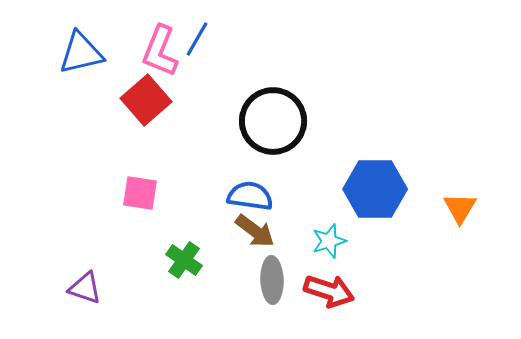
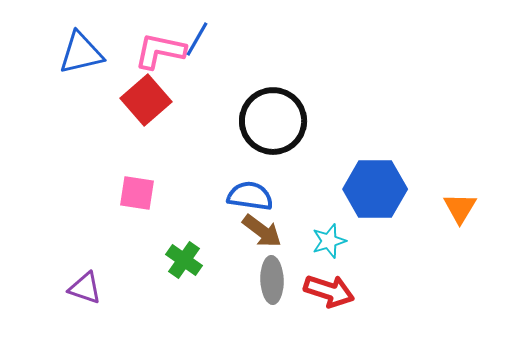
pink L-shape: rotated 80 degrees clockwise
pink square: moved 3 px left
brown arrow: moved 7 px right
